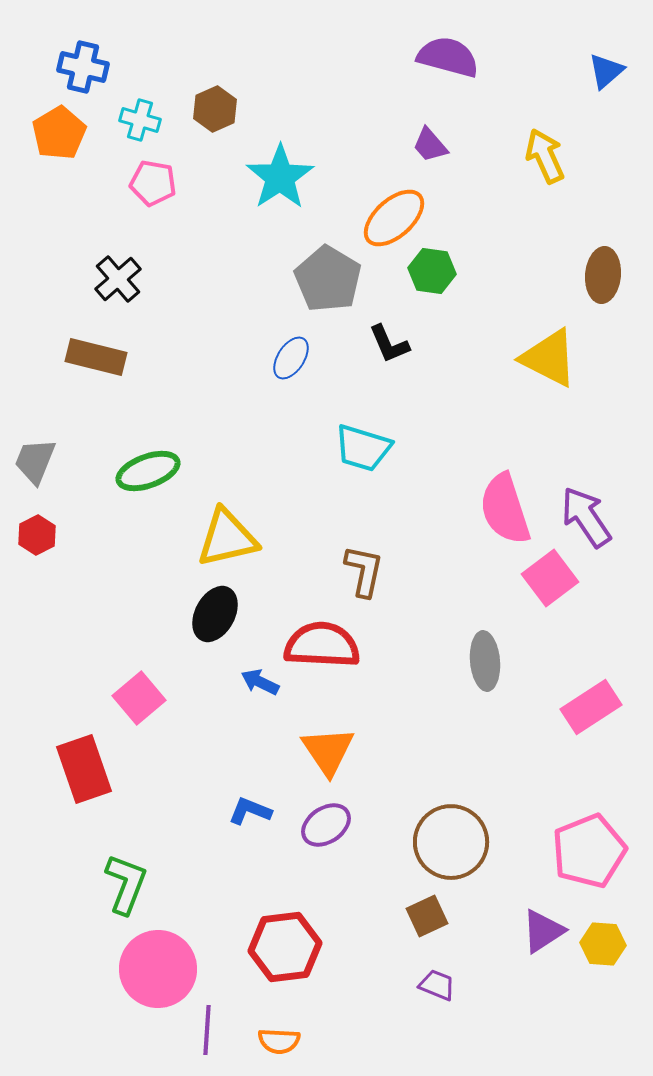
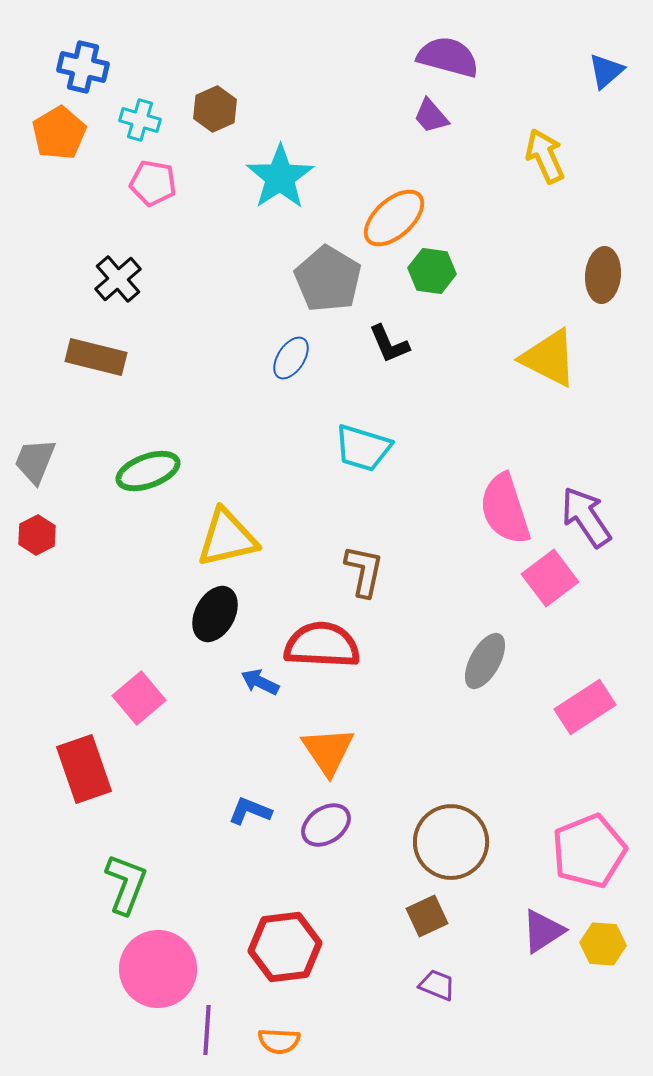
purple trapezoid at (430, 145): moved 1 px right, 29 px up
gray ellipse at (485, 661): rotated 34 degrees clockwise
pink rectangle at (591, 707): moved 6 px left
